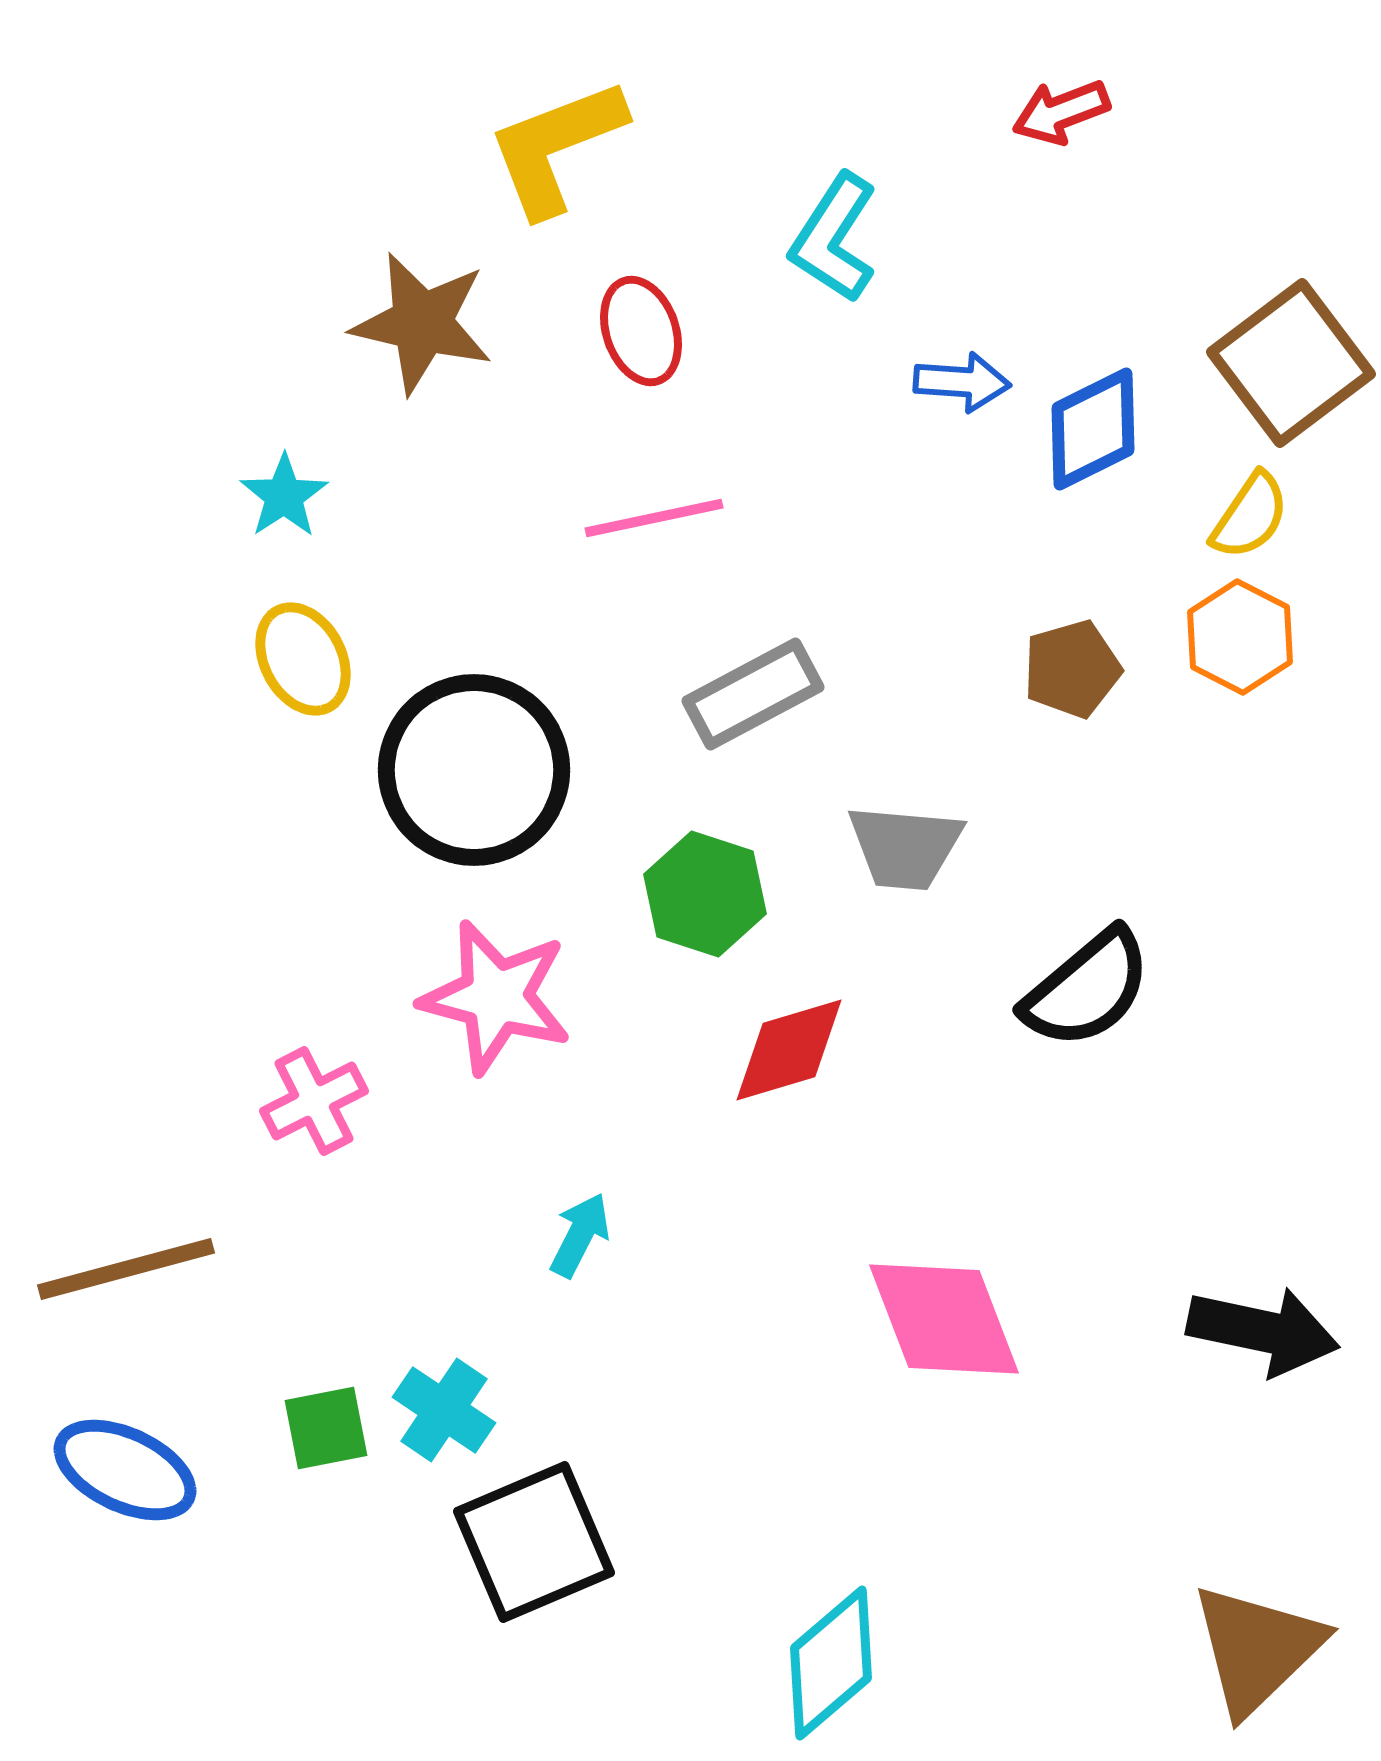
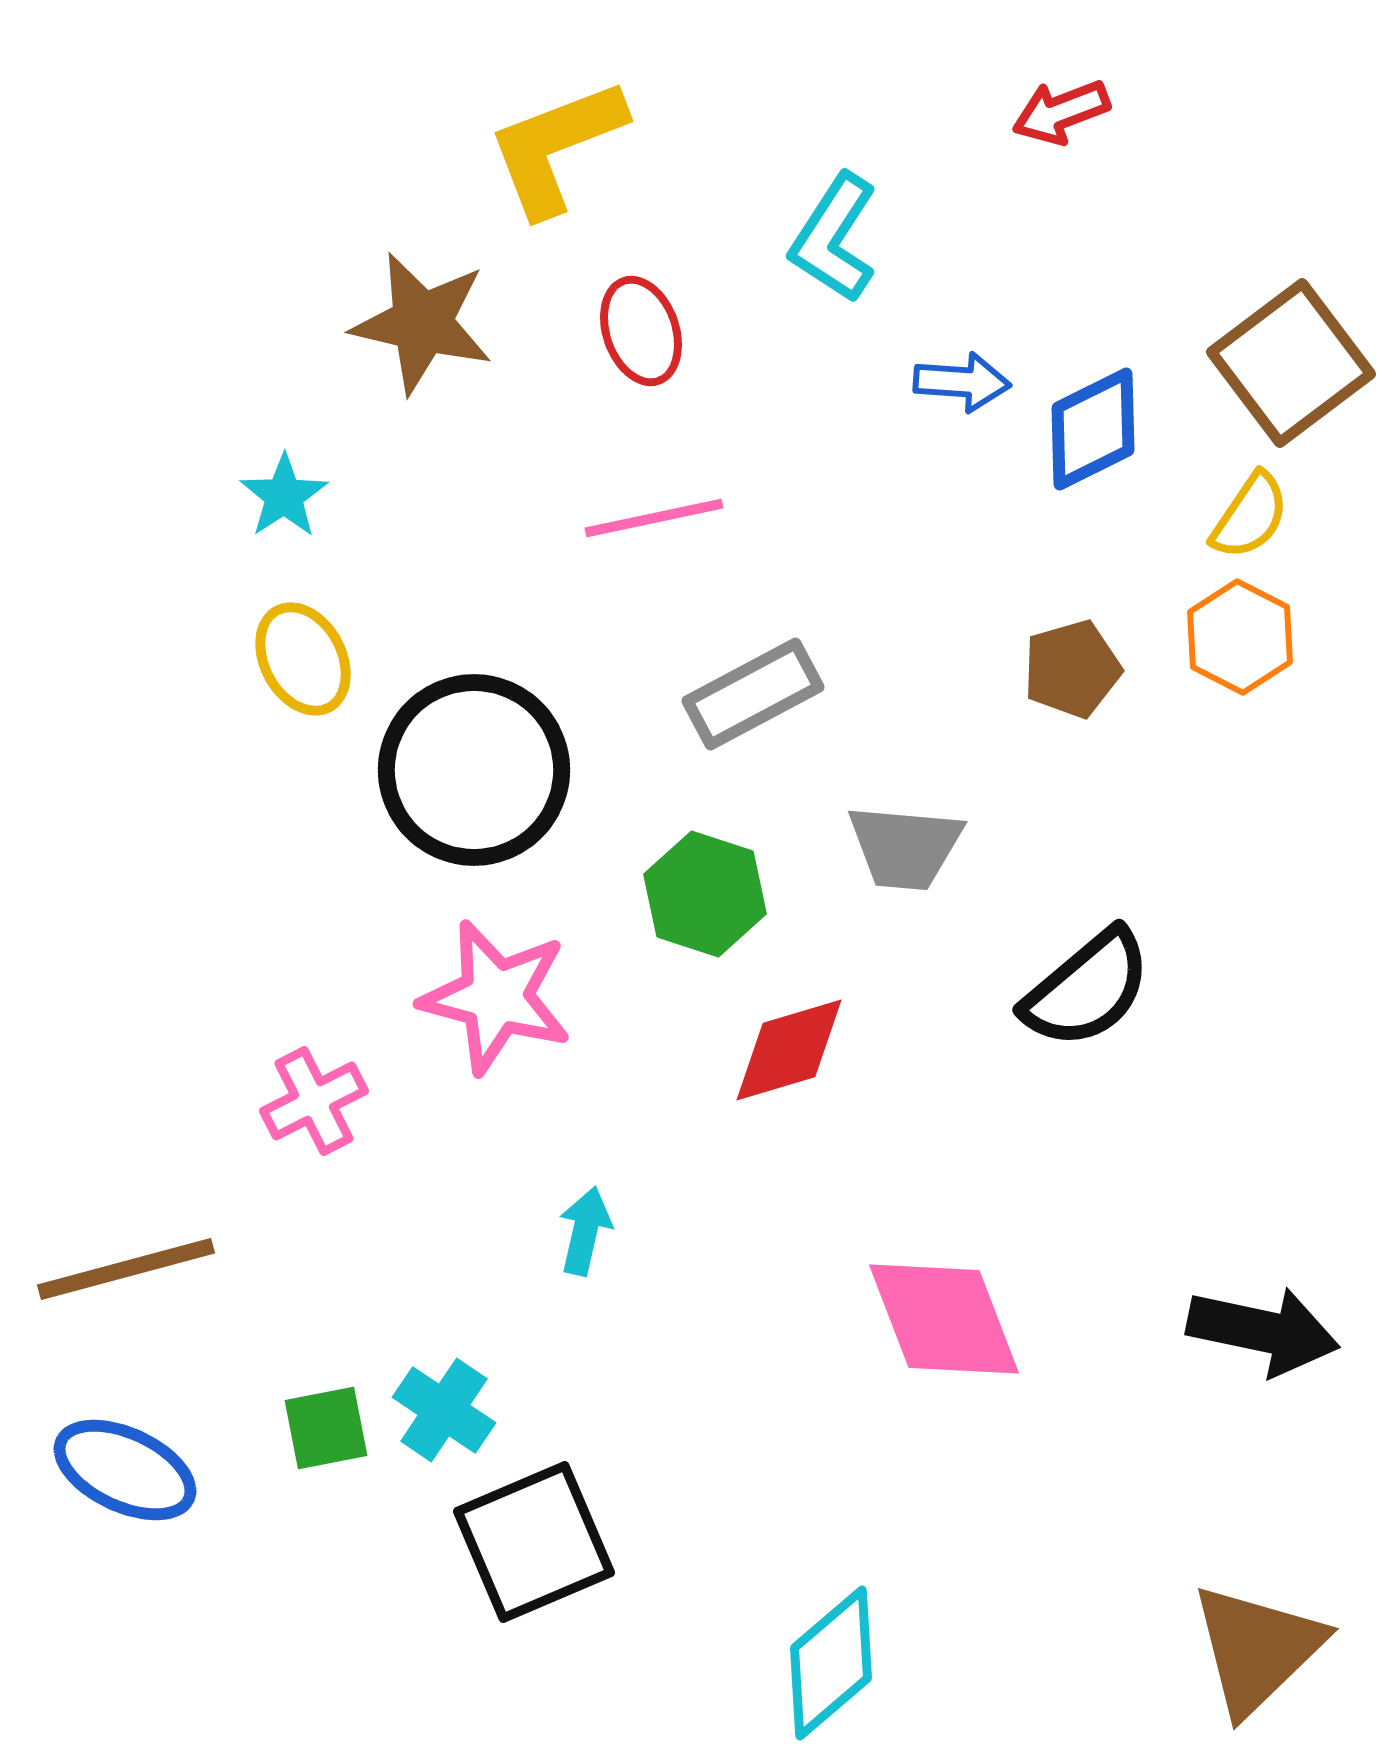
cyan arrow: moved 5 px right, 4 px up; rotated 14 degrees counterclockwise
